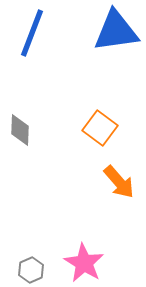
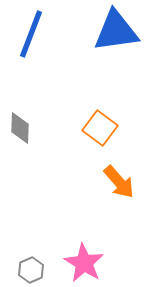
blue line: moved 1 px left, 1 px down
gray diamond: moved 2 px up
